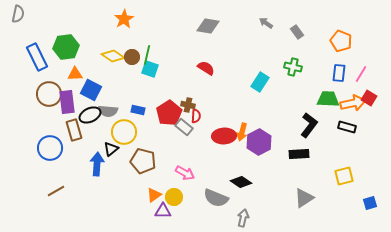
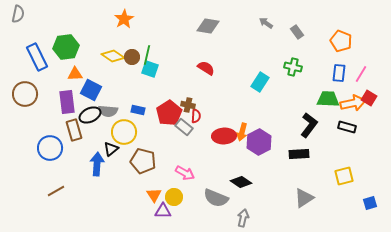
brown circle at (49, 94): moved 24 px left
orange triangle at (154, 195): rotated 28 degrees counterclockwise
